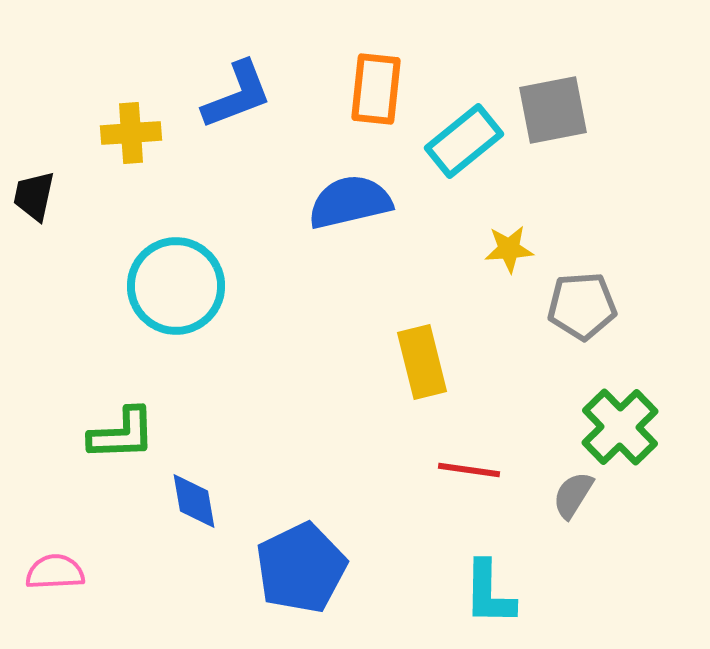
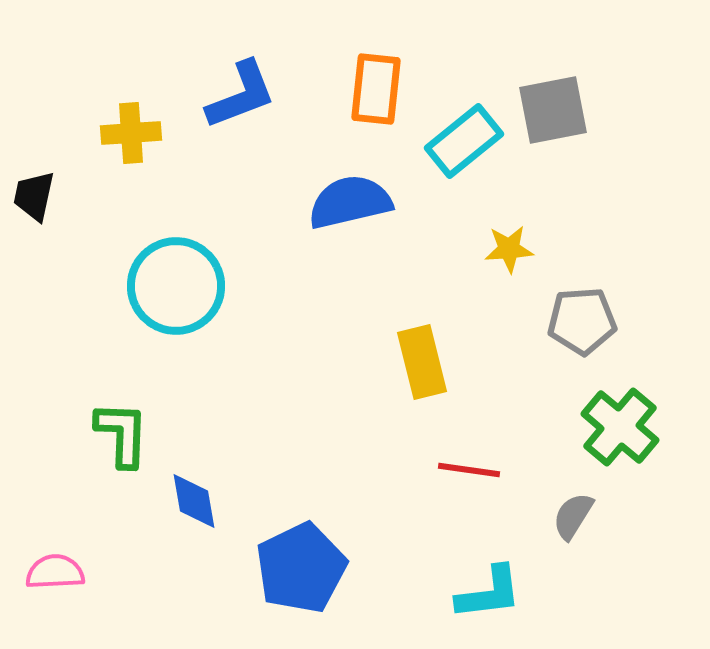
blue L-shape: moved 4 px right
gray pentagon: moved 15 px down
green cross: rotated 6 degrees counterclockwise
green L-shape: rotated 86 degrees counterclockwise
gray semicircle: moved 21 px down
cyan L-shape: rotated 98 degrees counterclockwise
